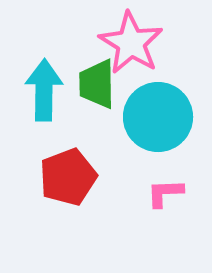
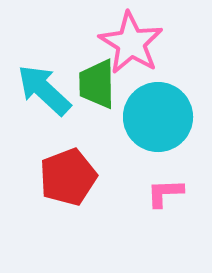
cyan arrow: rotated 48 degrees counterclockwise
